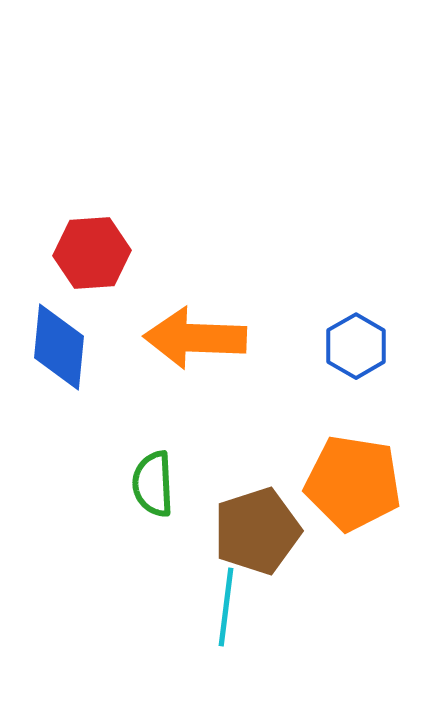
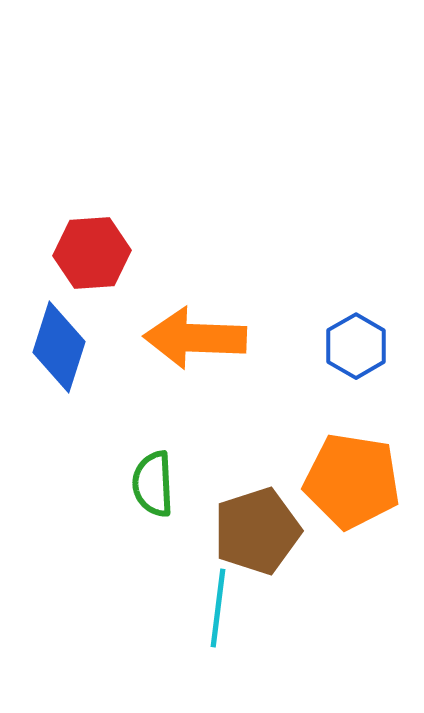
blue diamond: rotated 12 degrees clockwise
orange pentagon: moved 1 px left, 2 px up
cyan line: moved 8 px left, 1 px down
